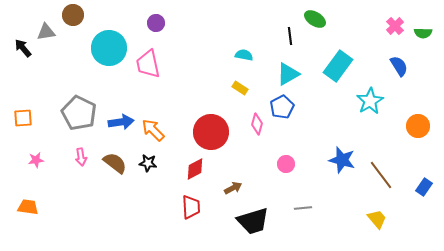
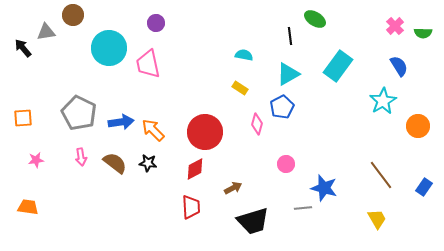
cyan star: moved 13 px right
red circle: moved 6 px left
blue star: moved 18 px left, 28 px down
yellow trapezoid: rotated 10 degrees clockwise
